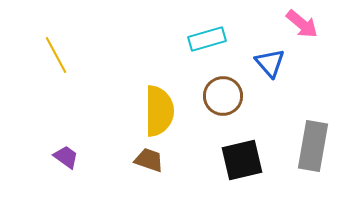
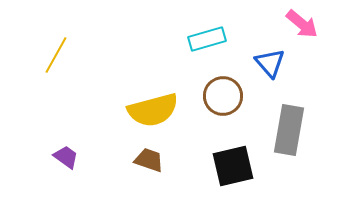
yellow line: rotated 57 degrees clockwise
yellow semicircle: moved 6 px left, 1 px up; rotated 75 degrees clockwise
gray rectangle: moved 24 px left, 16 px up
black square: moved 9 px left, 6 px down
